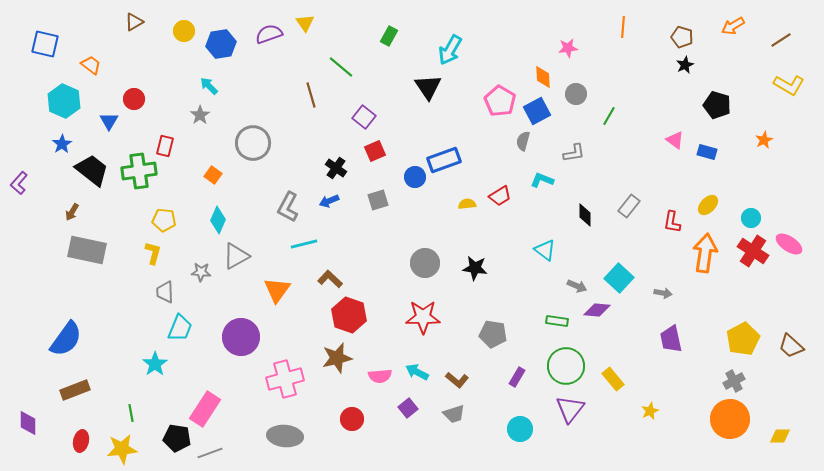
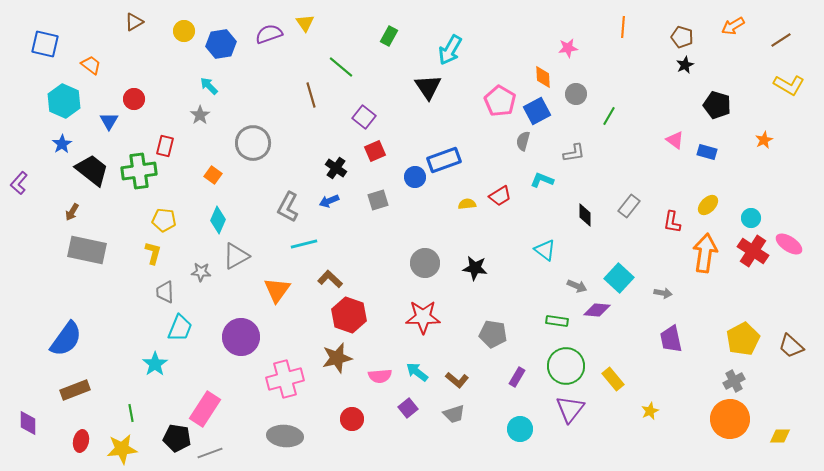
cyan arrow at (417, 372): rotated 10 degrees clockwise
